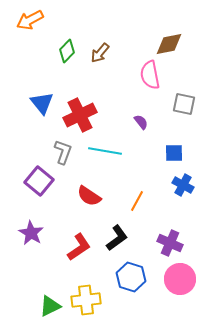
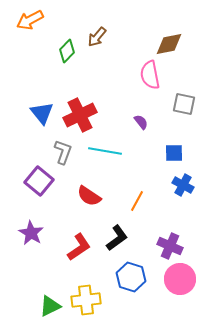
brown arrow: moved 3 px left, 16 px up
blue triangle: moved 10 px down
purple cross: moved 3 px down
